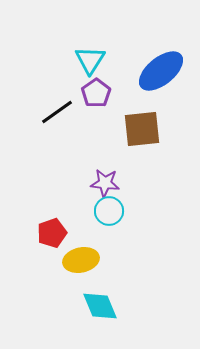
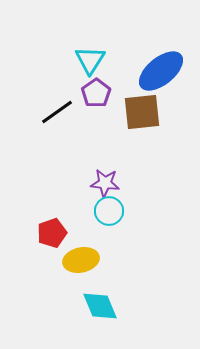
brown square: moved 17 px up
